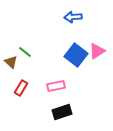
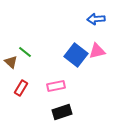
blue arrow: moved 23 px right, 2 px down
pink triangle: rotated 18 degrees clockwise
